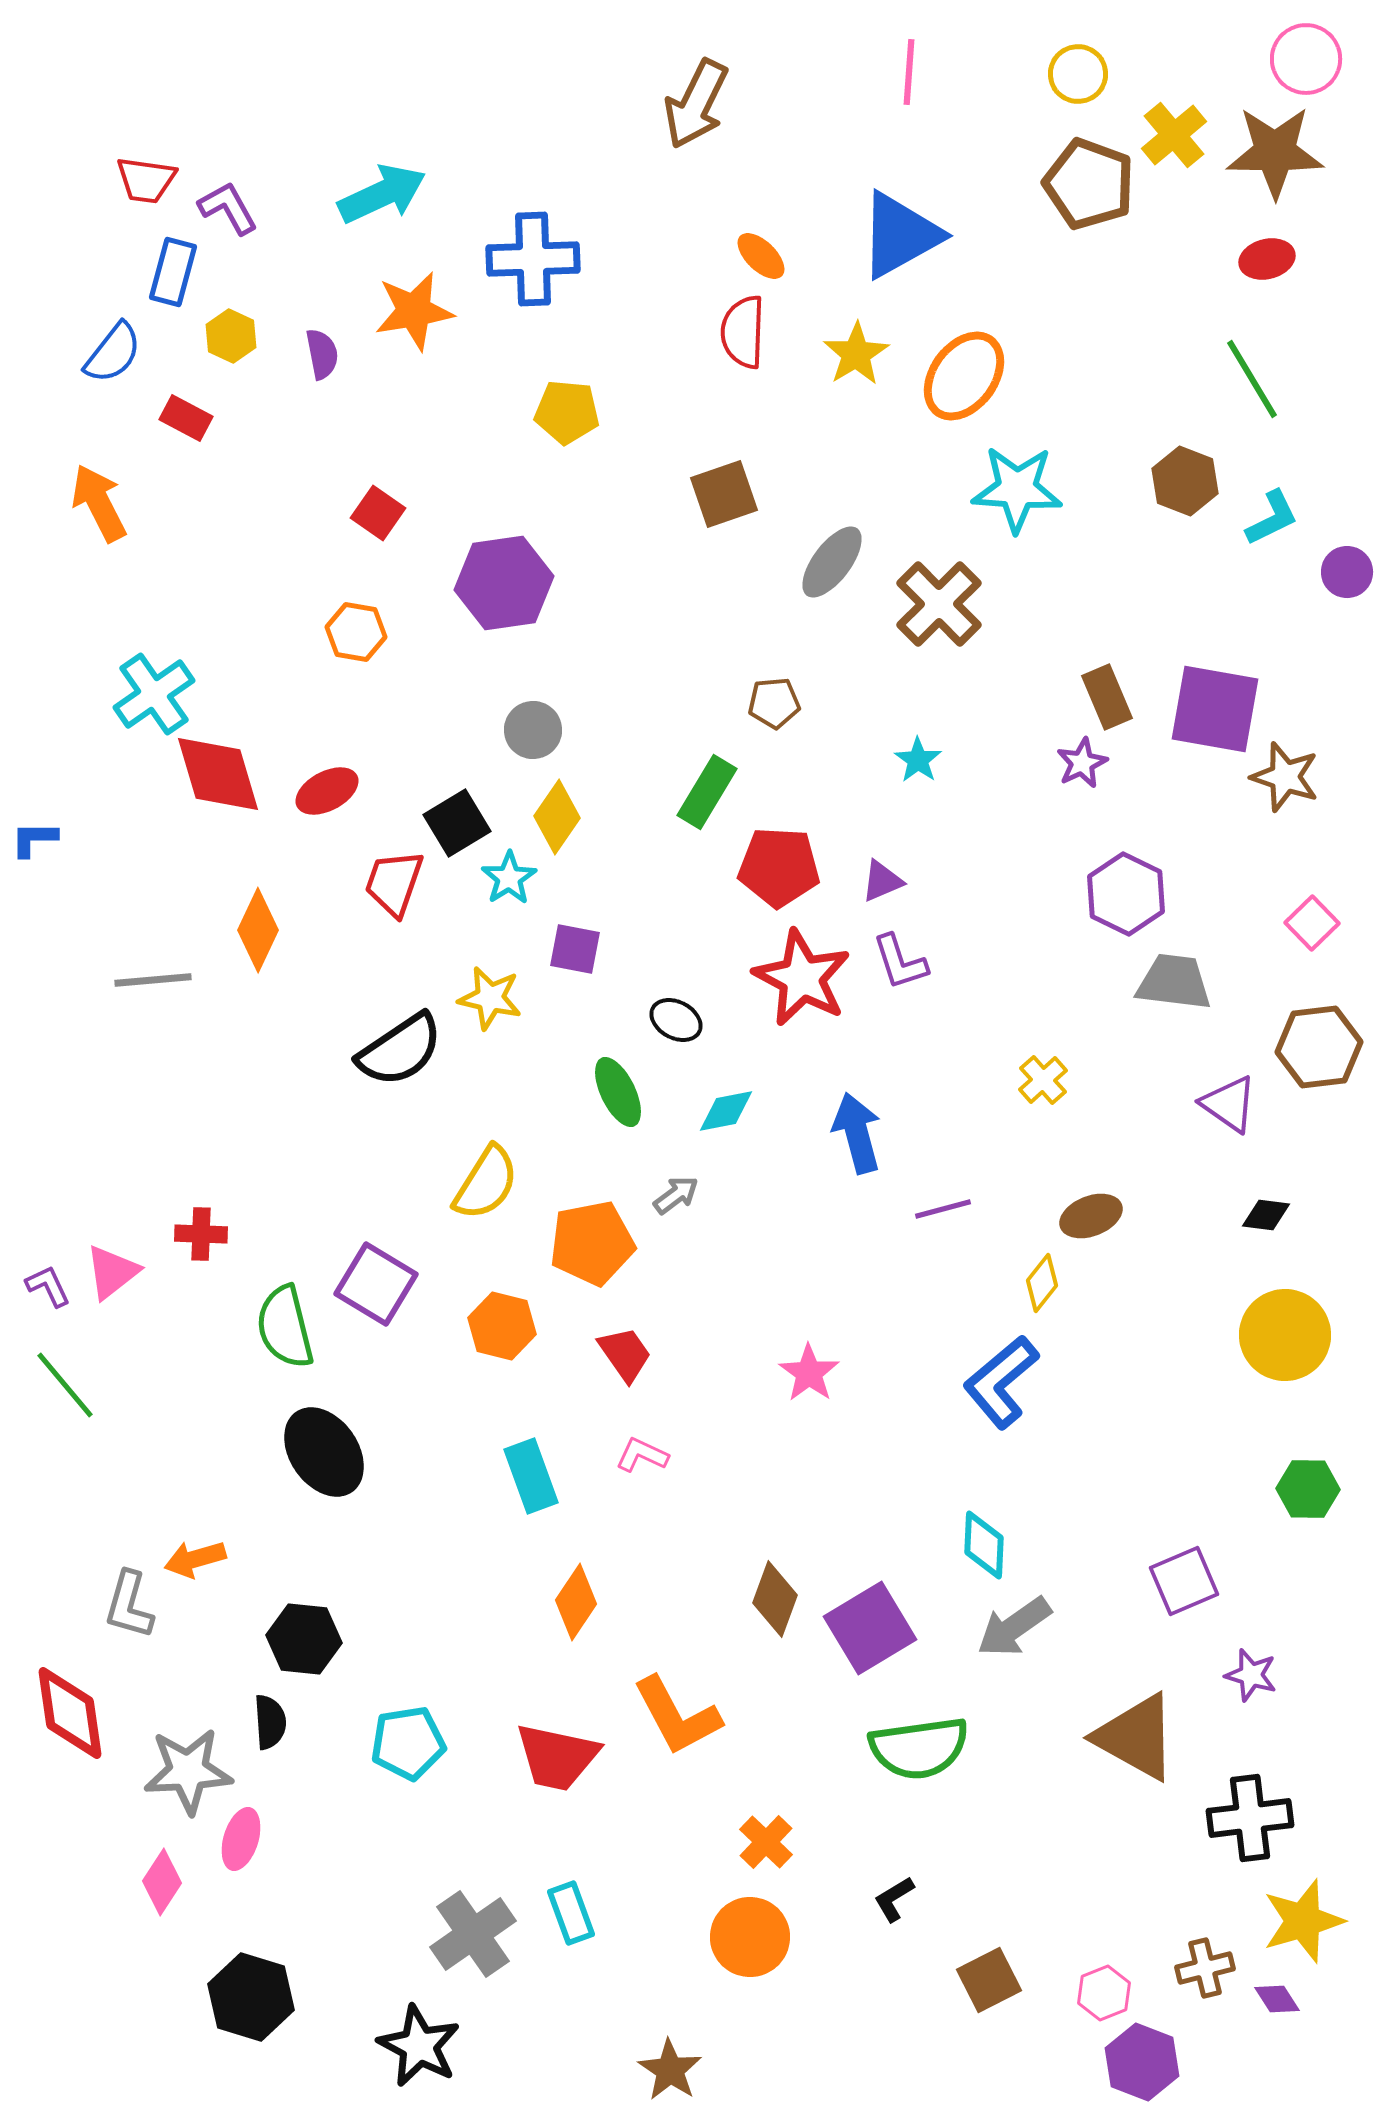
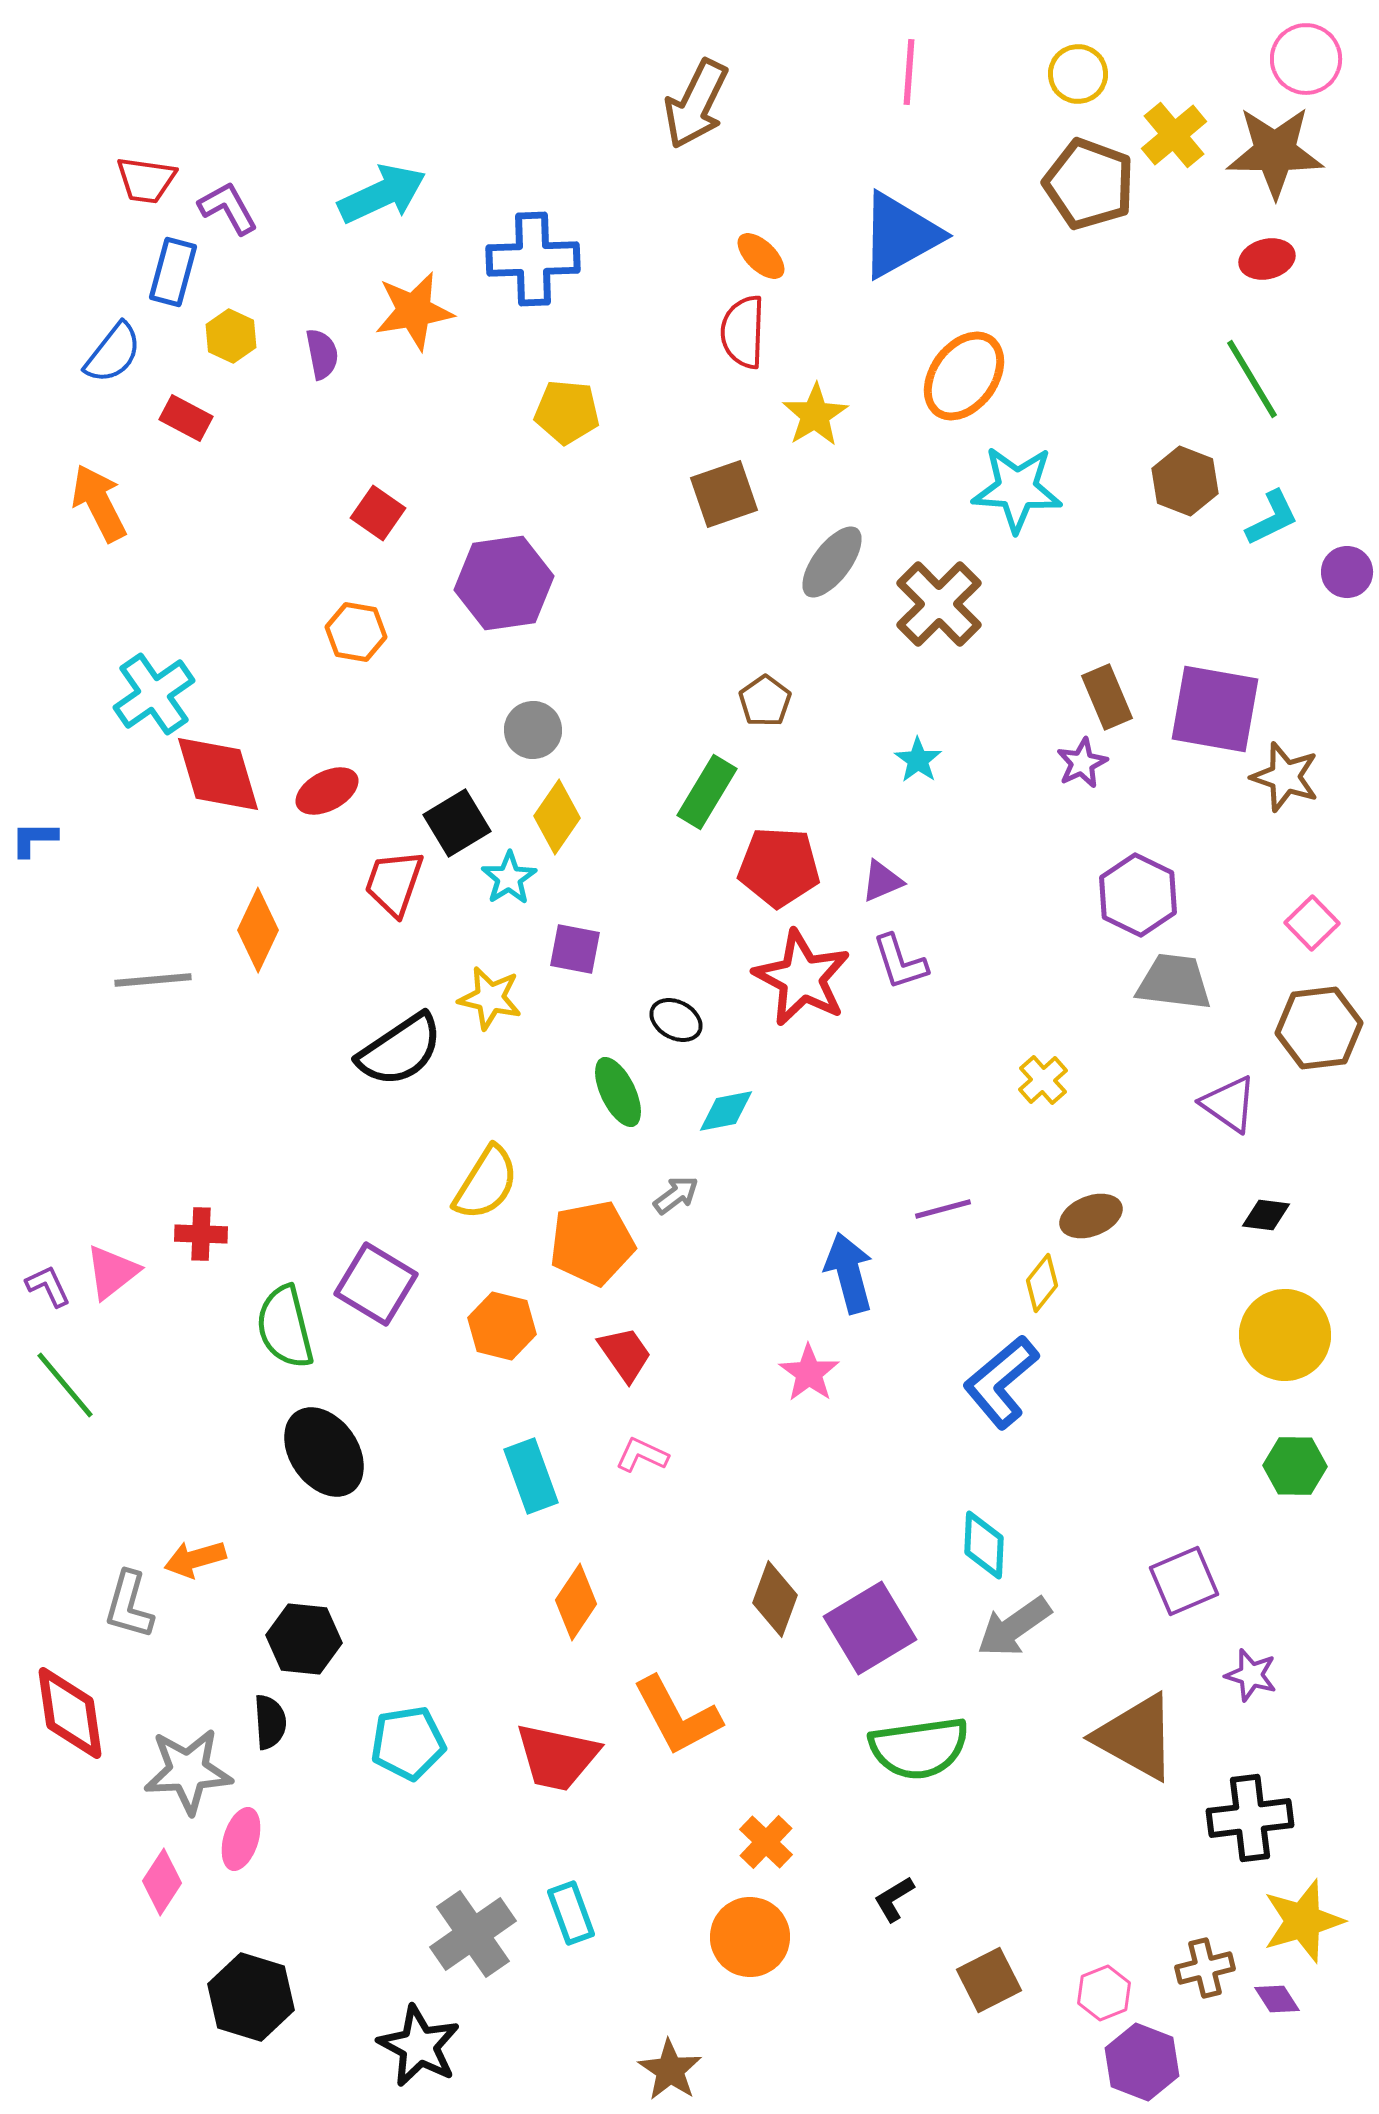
yellow star at (856, 354): moved 41 px left, 61 px down
brown pentagon at (774, 703): moved 9 px left, 2 px up; rotated 30 degrees counterclockwise
purple hexagon at (1126, 894): moved 12 px right, 1 px down
brown hexagon at (1319, 1047): moved 19 px up
blue arrow at (857, 1133): moved 8 px left, 140 px down
green hexagon at (1308, 1489): moved 13 px left, 23 px up
